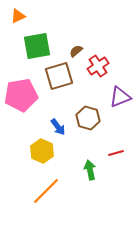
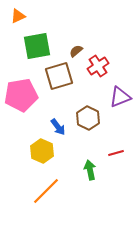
brown hexagon: rotated 10 degrees clockwise
